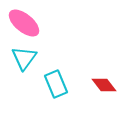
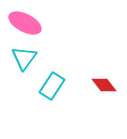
pink ellipse: moved 1 px right; rotated 12 degrees counterclockwise
cyan rectangle: moved 4 px left, 2 px down; rotated 56 degrees clockwise
